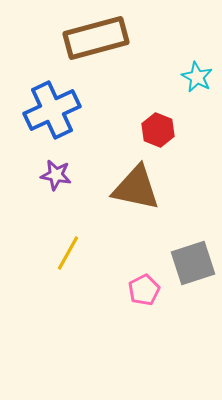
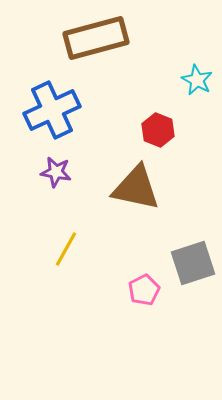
cyan star: moved 3 px down
purple star: moved 3 px up
yellow line: moved 2 px left, 4 px up
